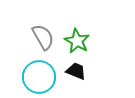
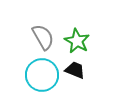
black trapezoid: moved 1 px left, 1 px up
cyan circle: moved 3 px right, 2 px up
